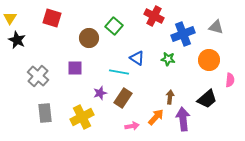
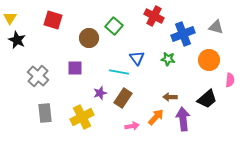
red square: moved 1 px right, 2 px down
blue triangle: rotated 21 degrees clockwise
brown arrow: rotated 96 degrees counterclockwise
